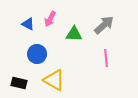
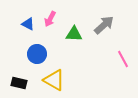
pink line: moved 17 px right, 1 px down; rotated 24 degrees counterclockwise
